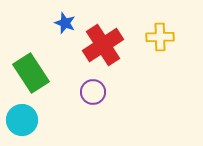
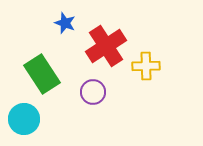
yellow cross: moved 14 px left, 29 px down
red cross: moved 3 px right, 1 px down
green rectangle: moved 11 px right, 1 px down
cyan circle: moved 2 px right, 1 px up
